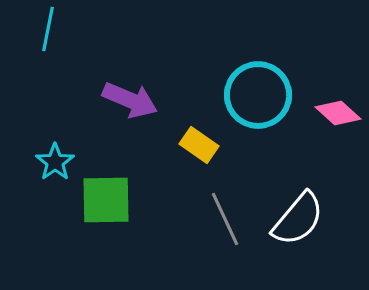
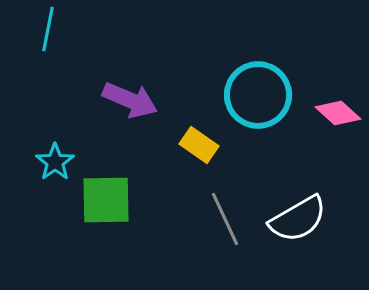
white semicircle: rotated 20 degrees clockwise
